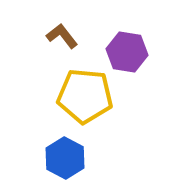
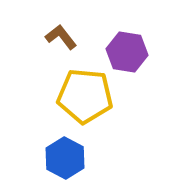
brown L-shape: moved 1 px left, 1 px down
